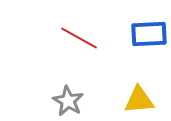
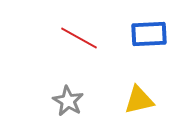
yellow triangle: rotated 8 degrees counterclockwise
